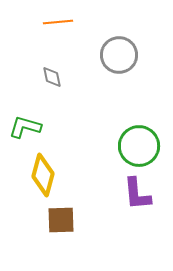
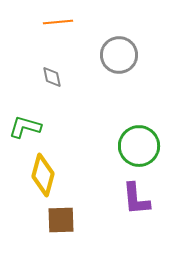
purple L-shape: moved 1 px left, 5 px down
